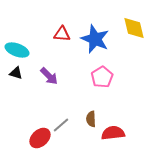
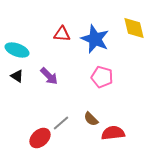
black triangle: moved 1 px right, 3 px down; rotated 16 degrees clockwise
pink pentagon: rotated 25 degrees counterclockwise
brown semicircle: rotated 42 degrees counterclockwise
gray line: moved 2 px up
